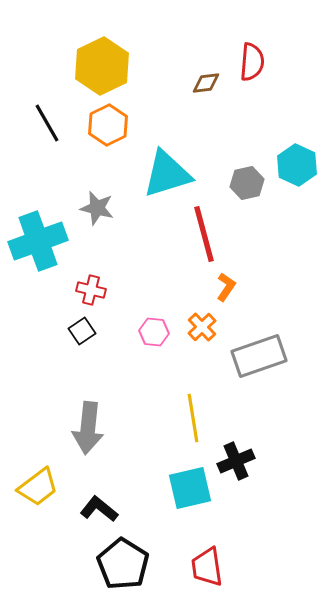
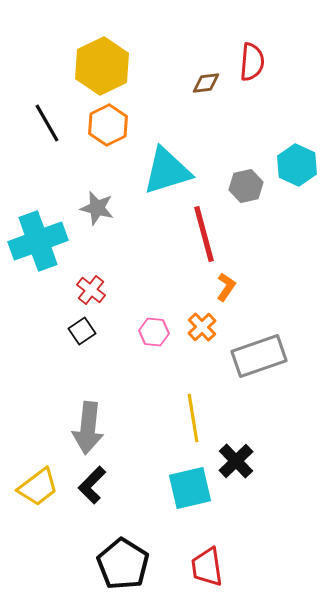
cyan triangle: moved 3 px up
gray hexagon: moved 1 px left, 3 px down
red cross: rotated 24 degrees clockwise
black cross: rotated 21 degrees counterclockwise
black L-shape: moved 7 px left, 24 px up; rotated 84 degrees counterclockwise
